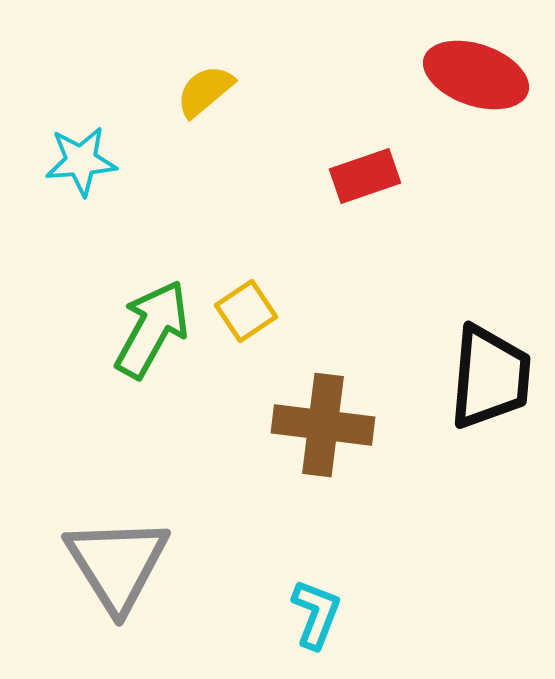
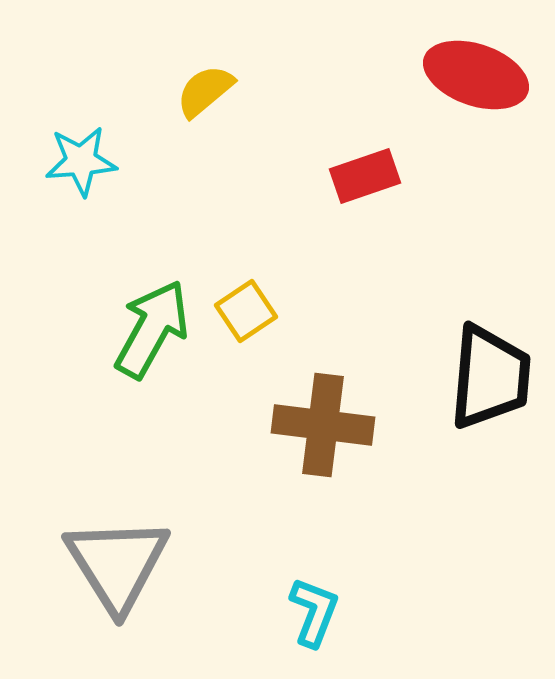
cyan L-shape: moved 2 px left, 2 px up
